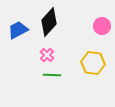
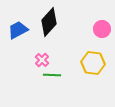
pink circle: moved 3 px down
pink cross: moved 5 px left, 5 px down
